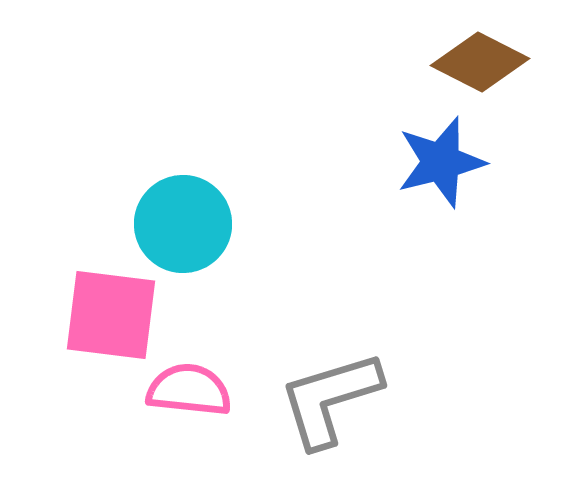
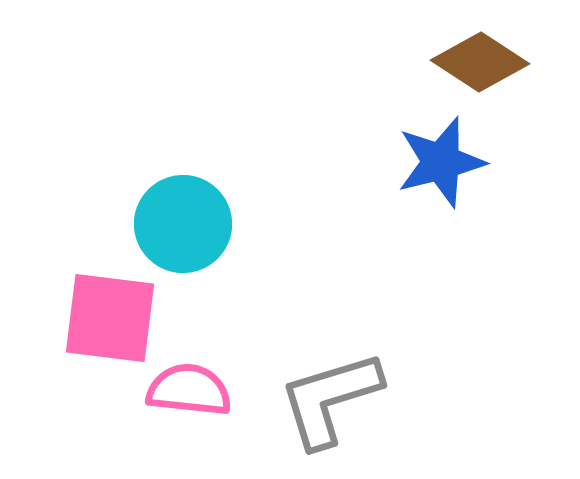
brown diamond: rotated 6 degrees clockwise
pink square: moved 1 px left, 3 px down
